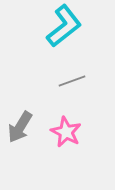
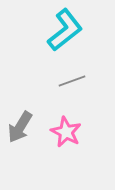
cyan L-shape: moved 1 px right, 4 px down
